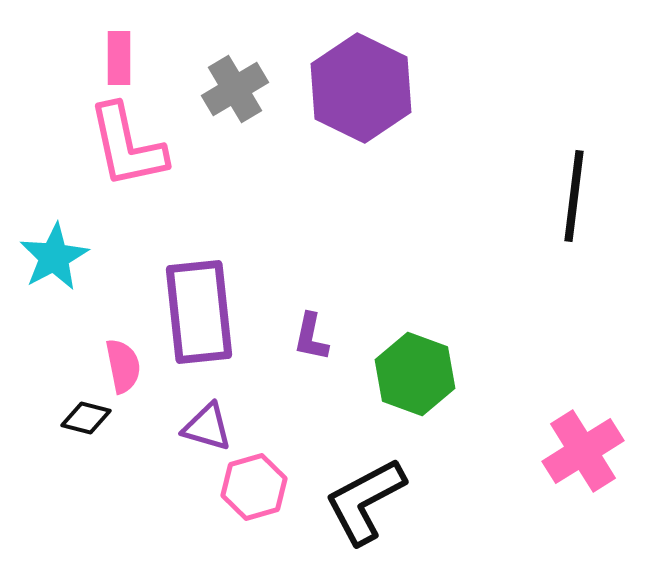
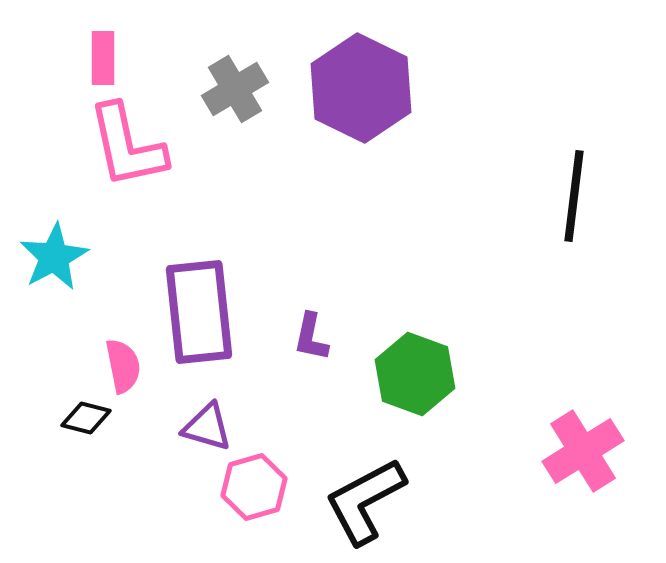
pink rectangle: moved 16 px left
